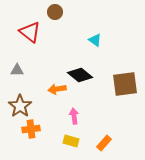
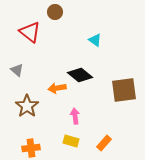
gray triangle: rotated 40 degrees clockwise
brown square: moved 1 px left, 6 px down
orange arrow: moved 1 px up
brown star: moved 7 px right
pink arrow: moved 1 px right
orange cross: moved 19 px down
